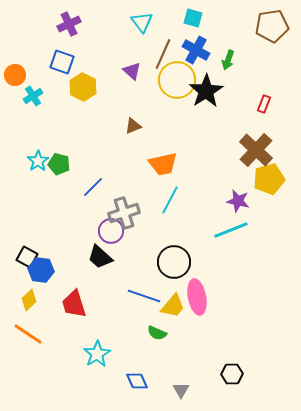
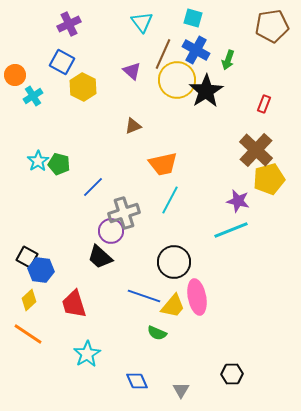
blue square at (62, 62): rotated 10 degrees clockwise
cyan star at (97, 354): moved 10 px left
